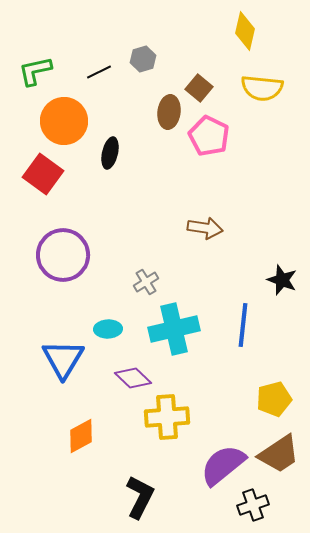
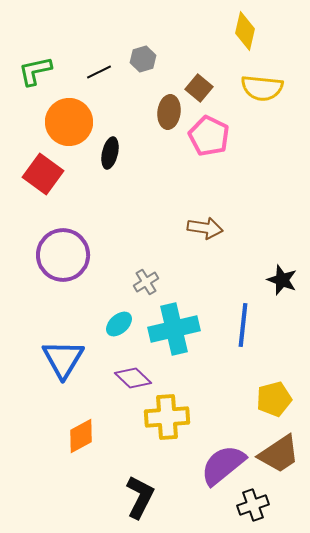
orange circle: moved 5 px right, 1 px down
cyan ellipse: moved 11 px right, 5 px up; rotated 40 degrees counterclockwise
